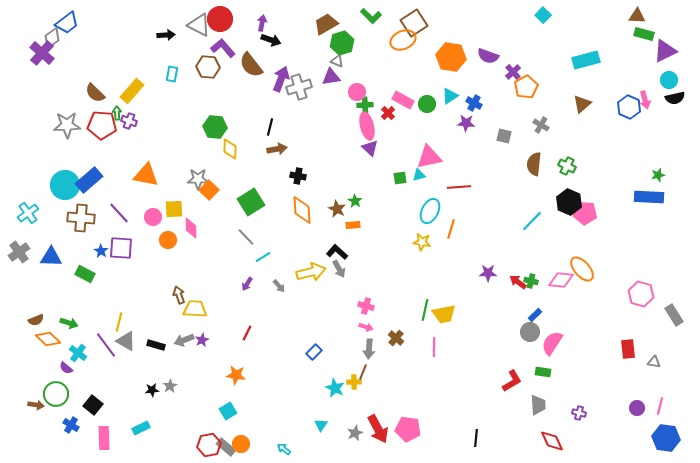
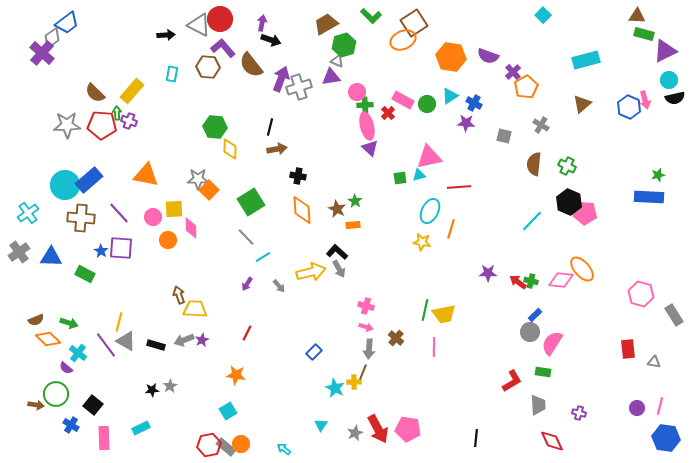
green hexagon at (342, 43): moved 2 px right, 2 px down
